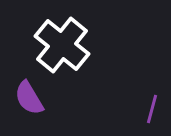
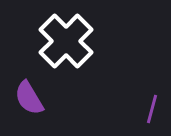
white cross: moved 4 px right, 4 px up; rotated 6 degrees clockwise
